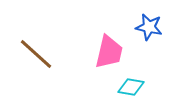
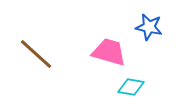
pink trapezoid: rotated 87 degrees counterclockwise
